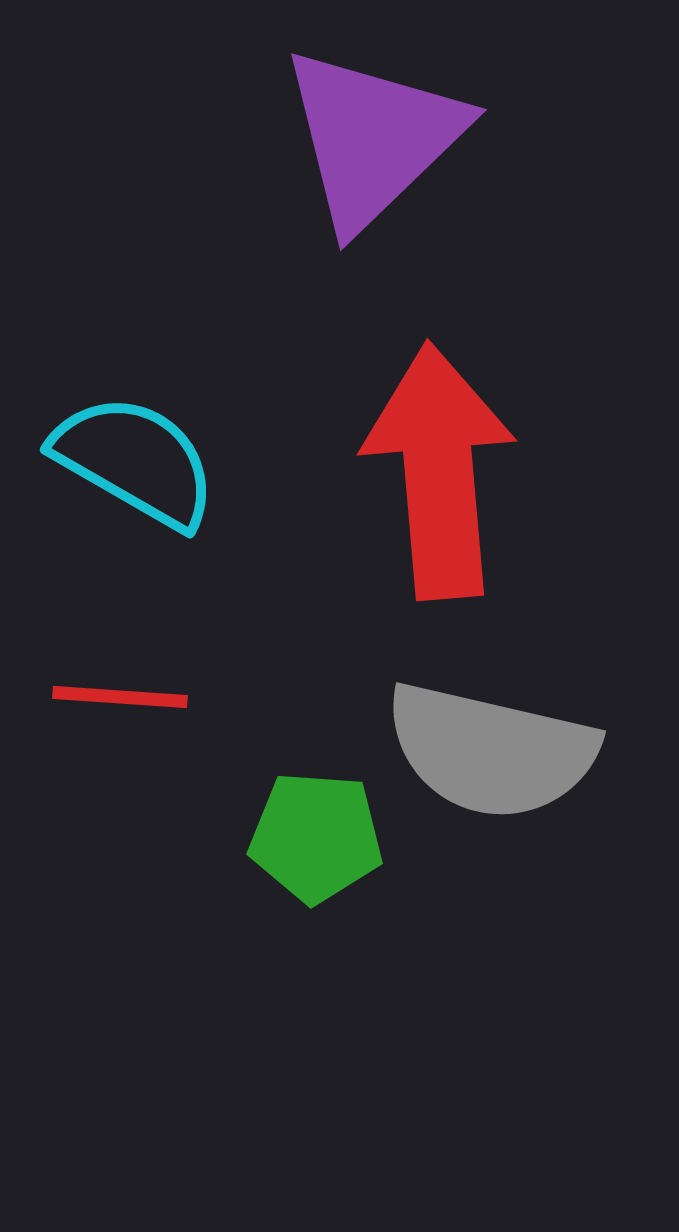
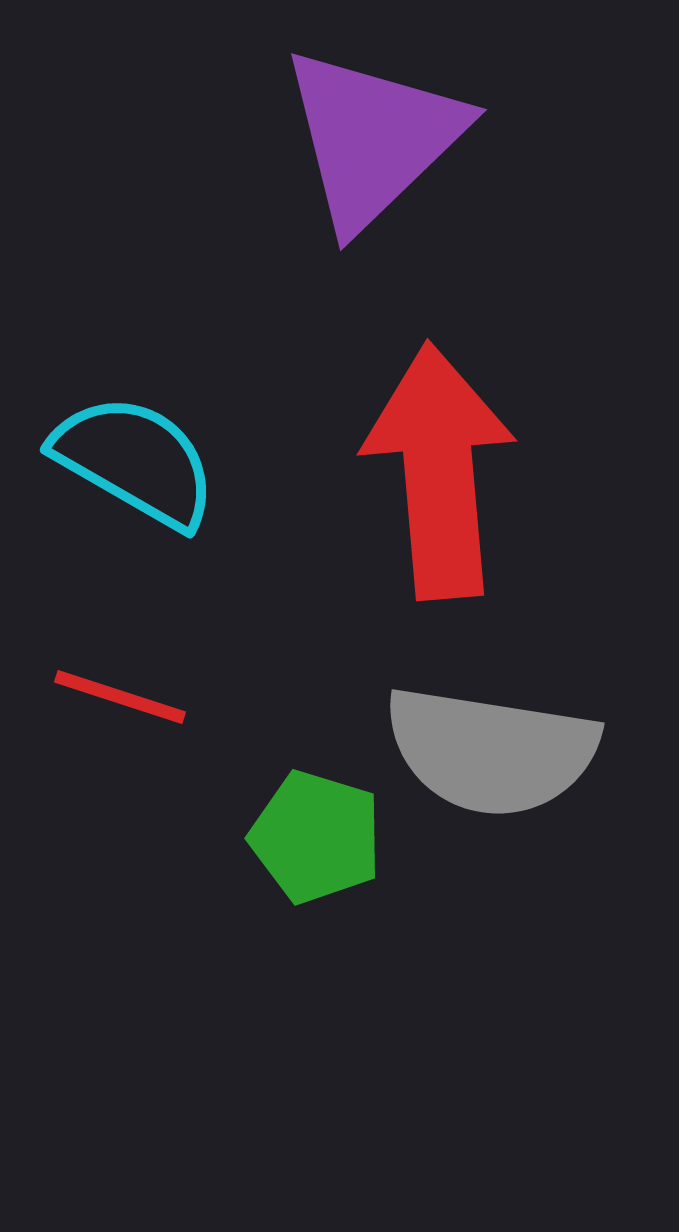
red line: rotated 14 degrees clockwise
gray semicircle: rotated 4 degrees counterclockwise
green pentagon: rotated 13 degrees clockwise
